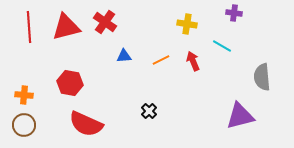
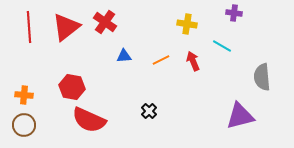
red triangle: rotated 24 degrees counterclockwise
red hexagon: moved 2 px right, 4 px down
red semicircle: moved 3 px right, 4 px up
